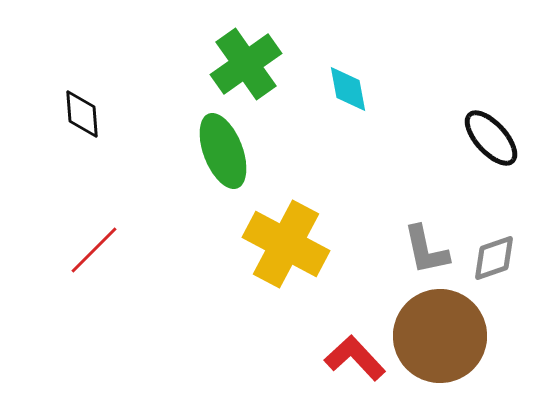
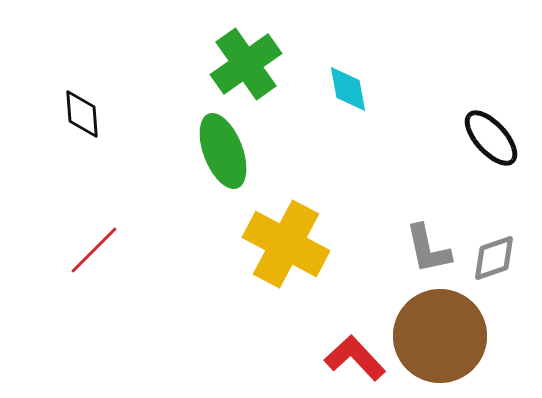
gray L-shape: moved 2 px right, 1 px up
